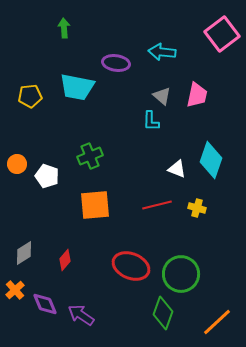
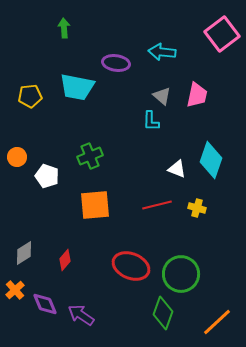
orange circle: moved 7 px up
